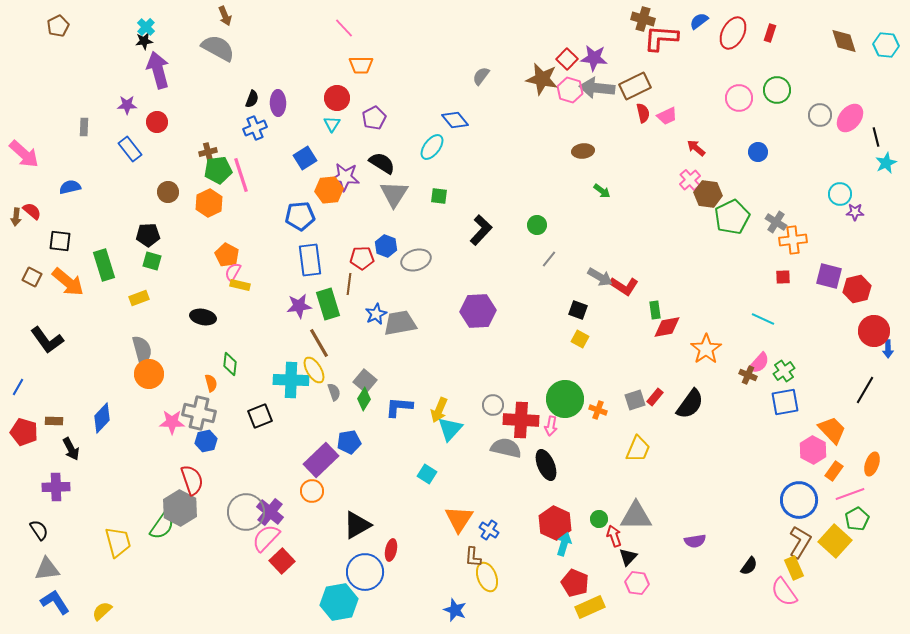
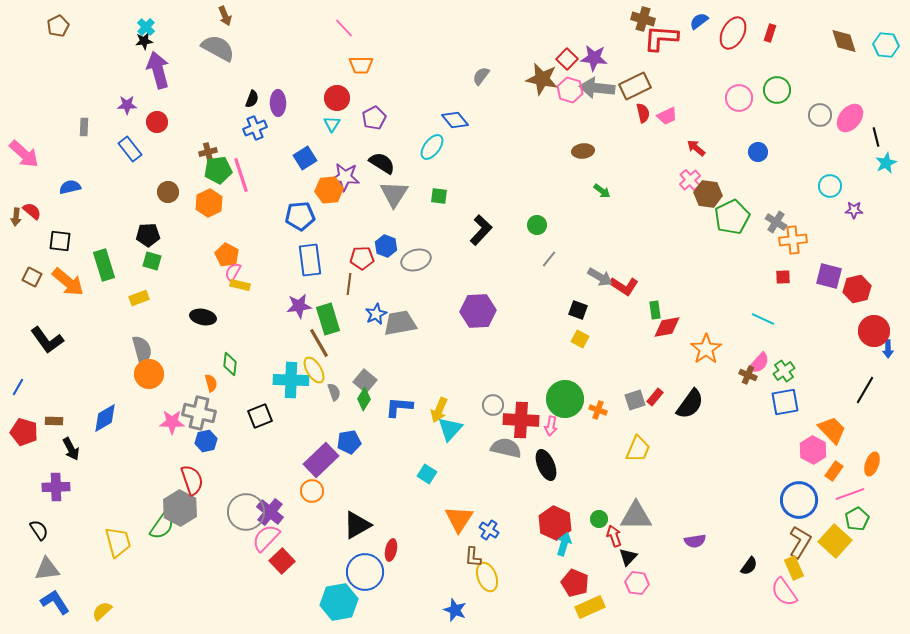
cyan circle at (840, 194): moved 10 px left, 8 px up
purple star at (855, 212): moved 1 px left, 2 px up
green rectangle at (328, 304): moved 15 px down
blue diamond at (102, 418): moved 3 px right; rotated 16 degrees clockwise
